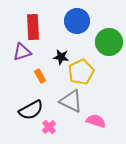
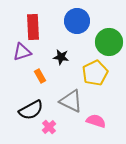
yellow pentagon: moved 14 px right, 1 px down
